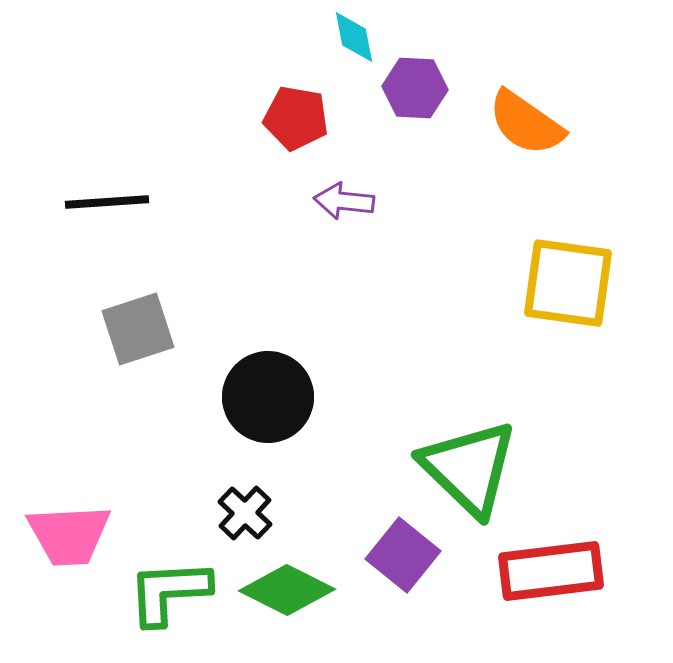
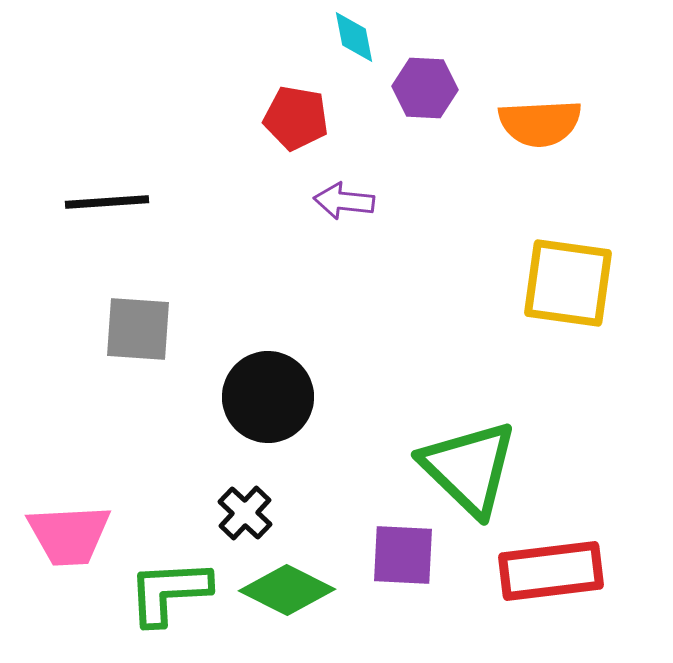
purple hexagon: moved 10 px right
orange semicircle: moved 14 px right; rotated 38 degrees counterclockwise
gray square: rotated 22 degrees clockwise
purple square: rotated 36 degrees counterclockwise
